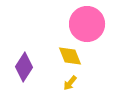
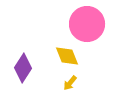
yellow diamond: moved 3 px left
purple diamond: moved 1 px left, 1 px down
